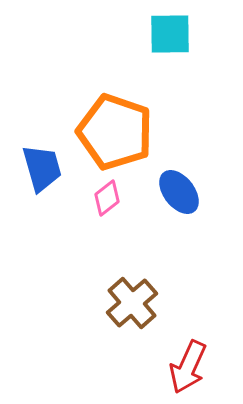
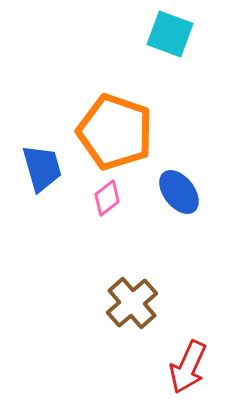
cyan square: rotated 21 degrees clockwise
